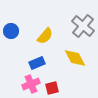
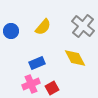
yellow semicircle: moved 2 px left, 9 px up
red square: rotated 16 degrees counterclockwise
